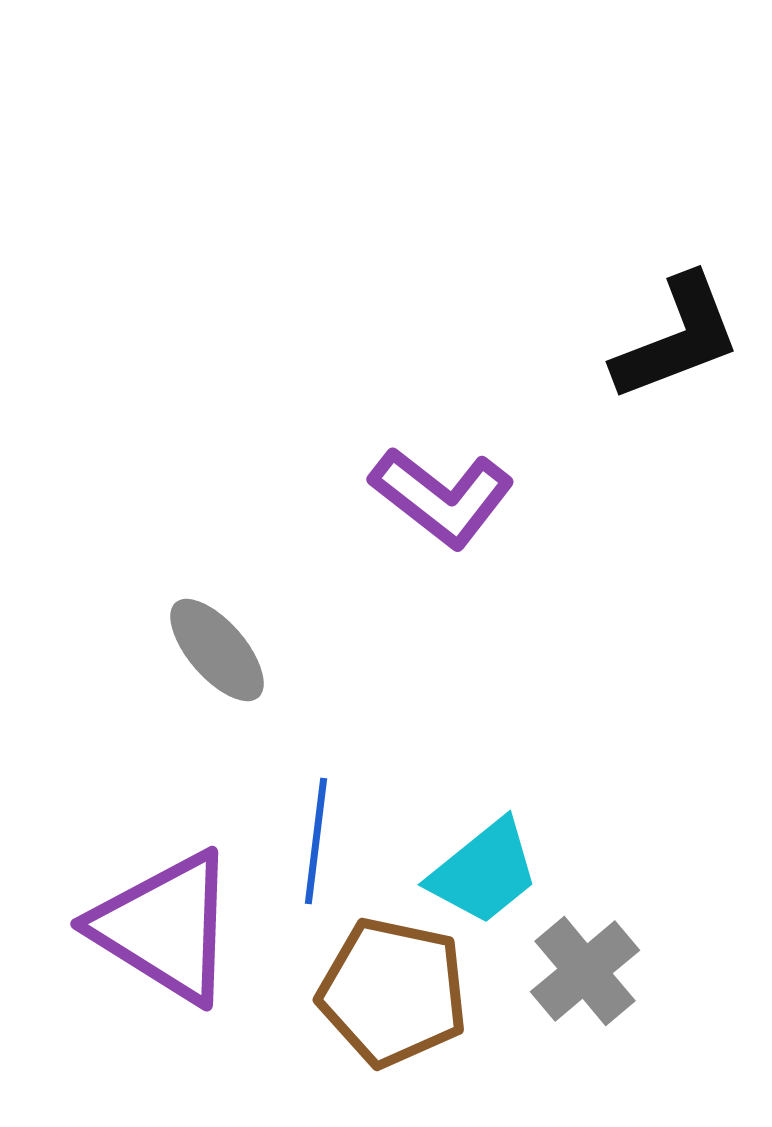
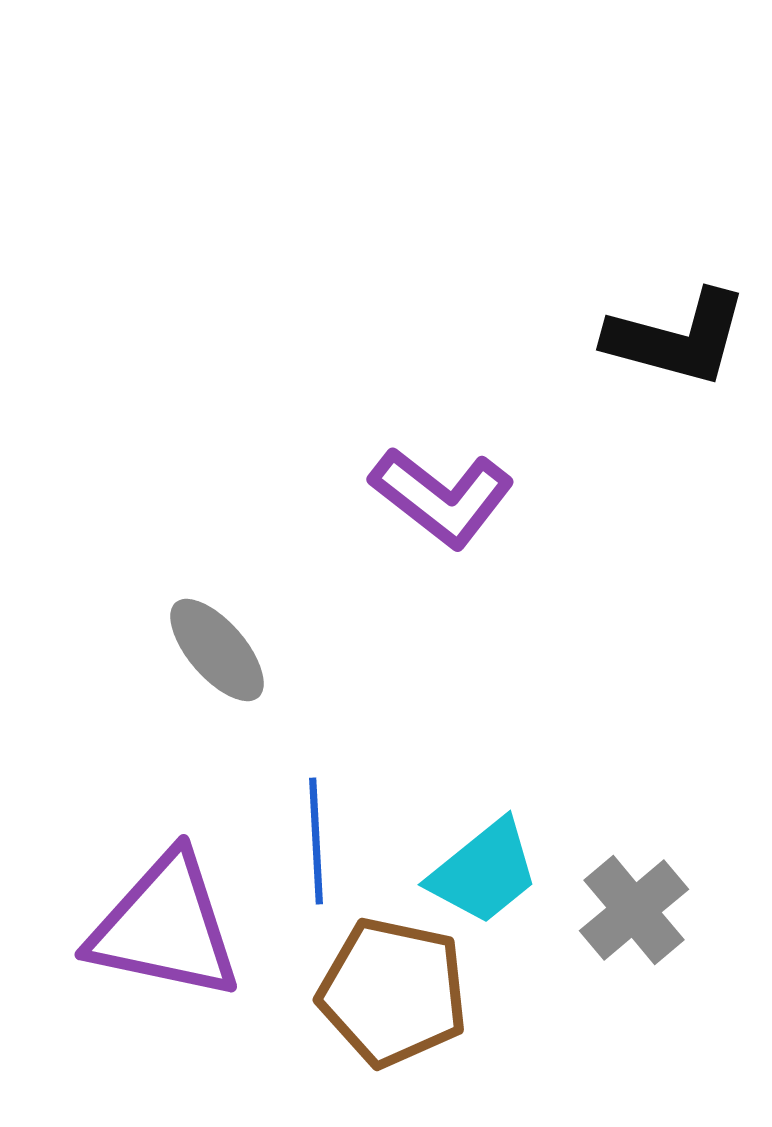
black L-shape: rotated 36 degrees clockwise
blue line: rotated 10 degrees counterclockwise
purple triangle: rotated 20 degrees counterclockwise
gray cross: moved 49 px right, 61 px up
